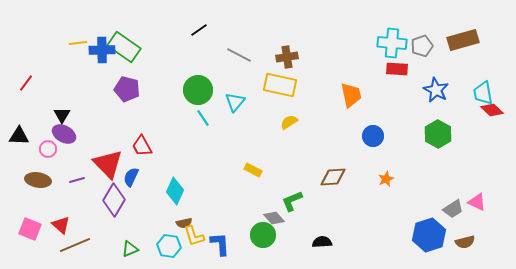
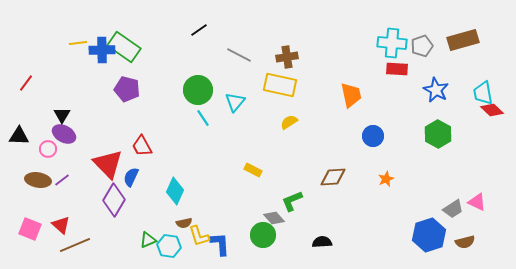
purple line at (77, 180): moved 15 px left; rotated 21 degrees counterclockwise
yellow L-shape at (194, 236): moved 5 px right
green triangle at (130, 249): moved 18 px right, 9 px up
